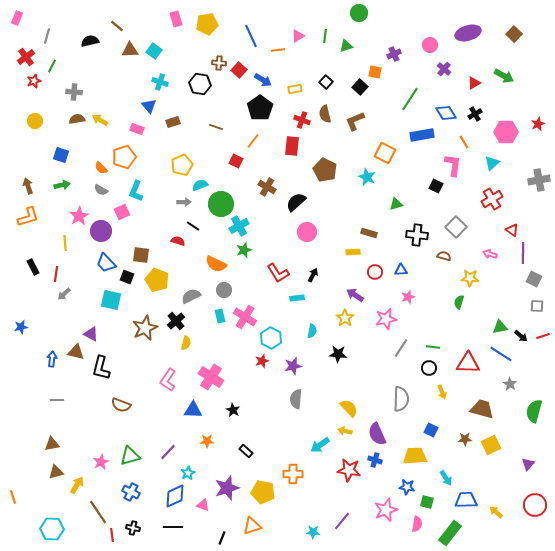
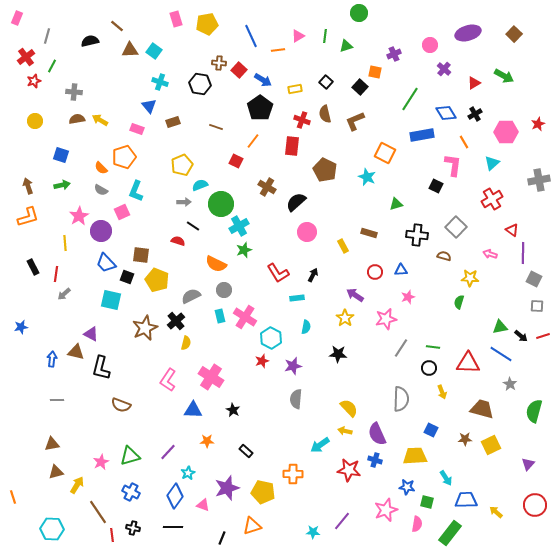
yellow rectangle at (353, 252): moved 10 px left, 6 px up; rotated 64 degrees clockwise
cyan semicircle at (312, 331): moved 6 px left, 4 px up
blue diamond at (175, 496): rotated 30 degrees counterclockwise
